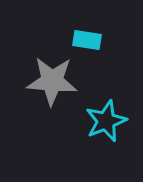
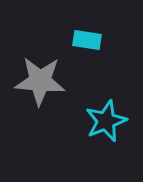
gray star: moved 12 px left
